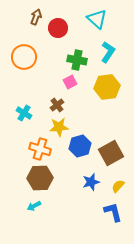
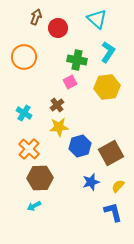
orange cross: moved 11 px left; rotated 25 degrees clockwise
